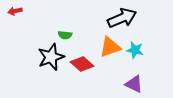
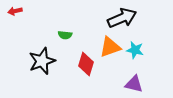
black star: moved 9 px left, 4 px down
red diamond: moved 4 px right; rotated 65 degrees clockwise
purple triangle: rotated 12 degrees counterclockwise
